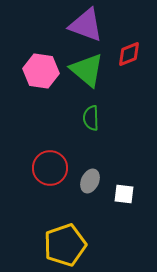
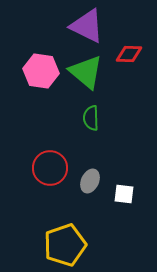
purple triangle: moved 1 px right, 1 px down; rotated 6 degrees clockwise
red diamond: rotated 24 degrees clockwise
green triangle: moved 1 px left, 2 px down
